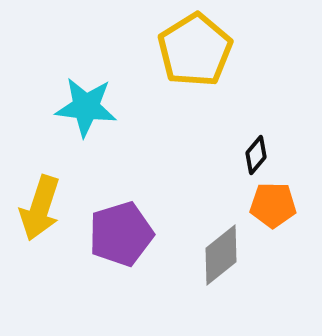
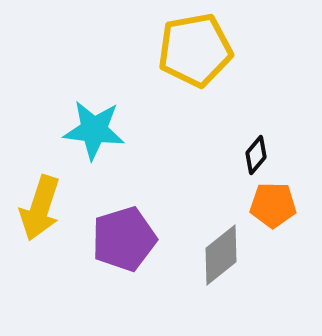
yellow pentagon: rotated 22 degrees clockwise
cyan star: moved 8 px right, 23 px down
purple pentagon: moved 3 px right, 5 px down
